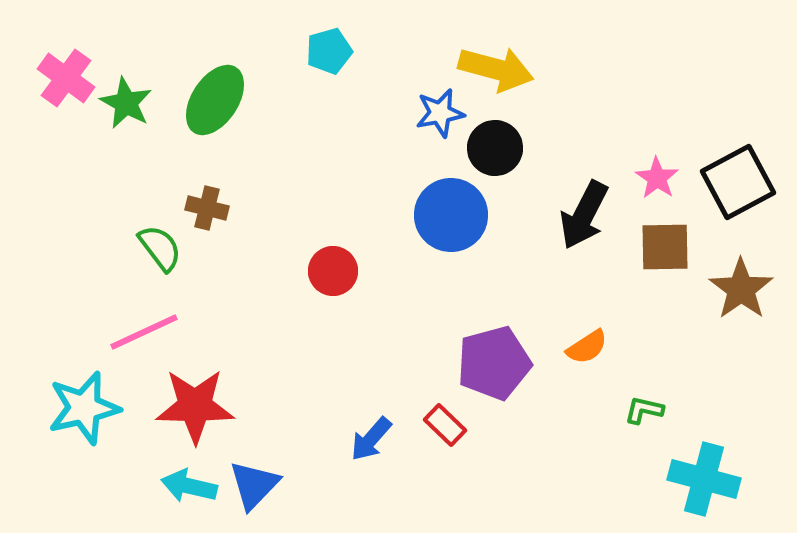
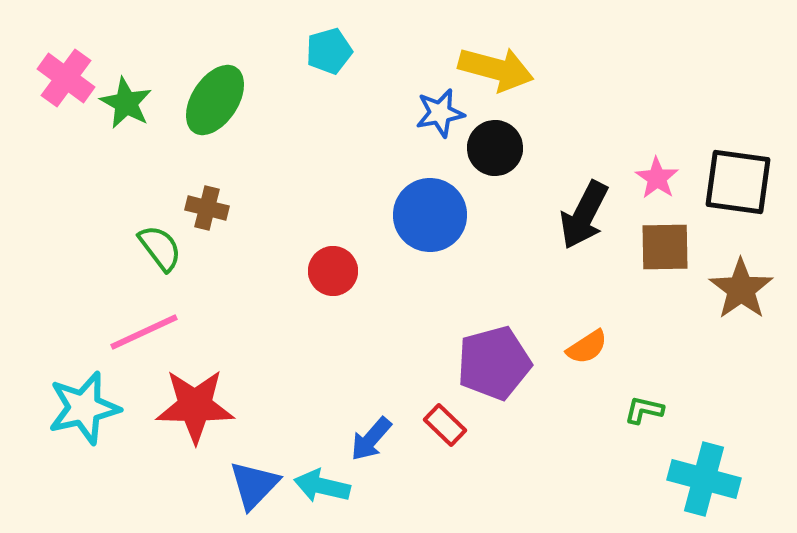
black square: rotated 36 degrees clockwise
blue circle: moved 21 px left
cyan arrow: moved 133 px right
